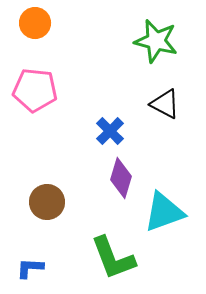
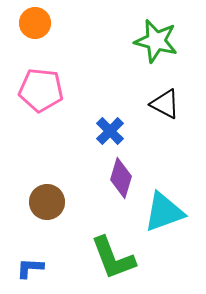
pink pentagon: moved 6 px right
